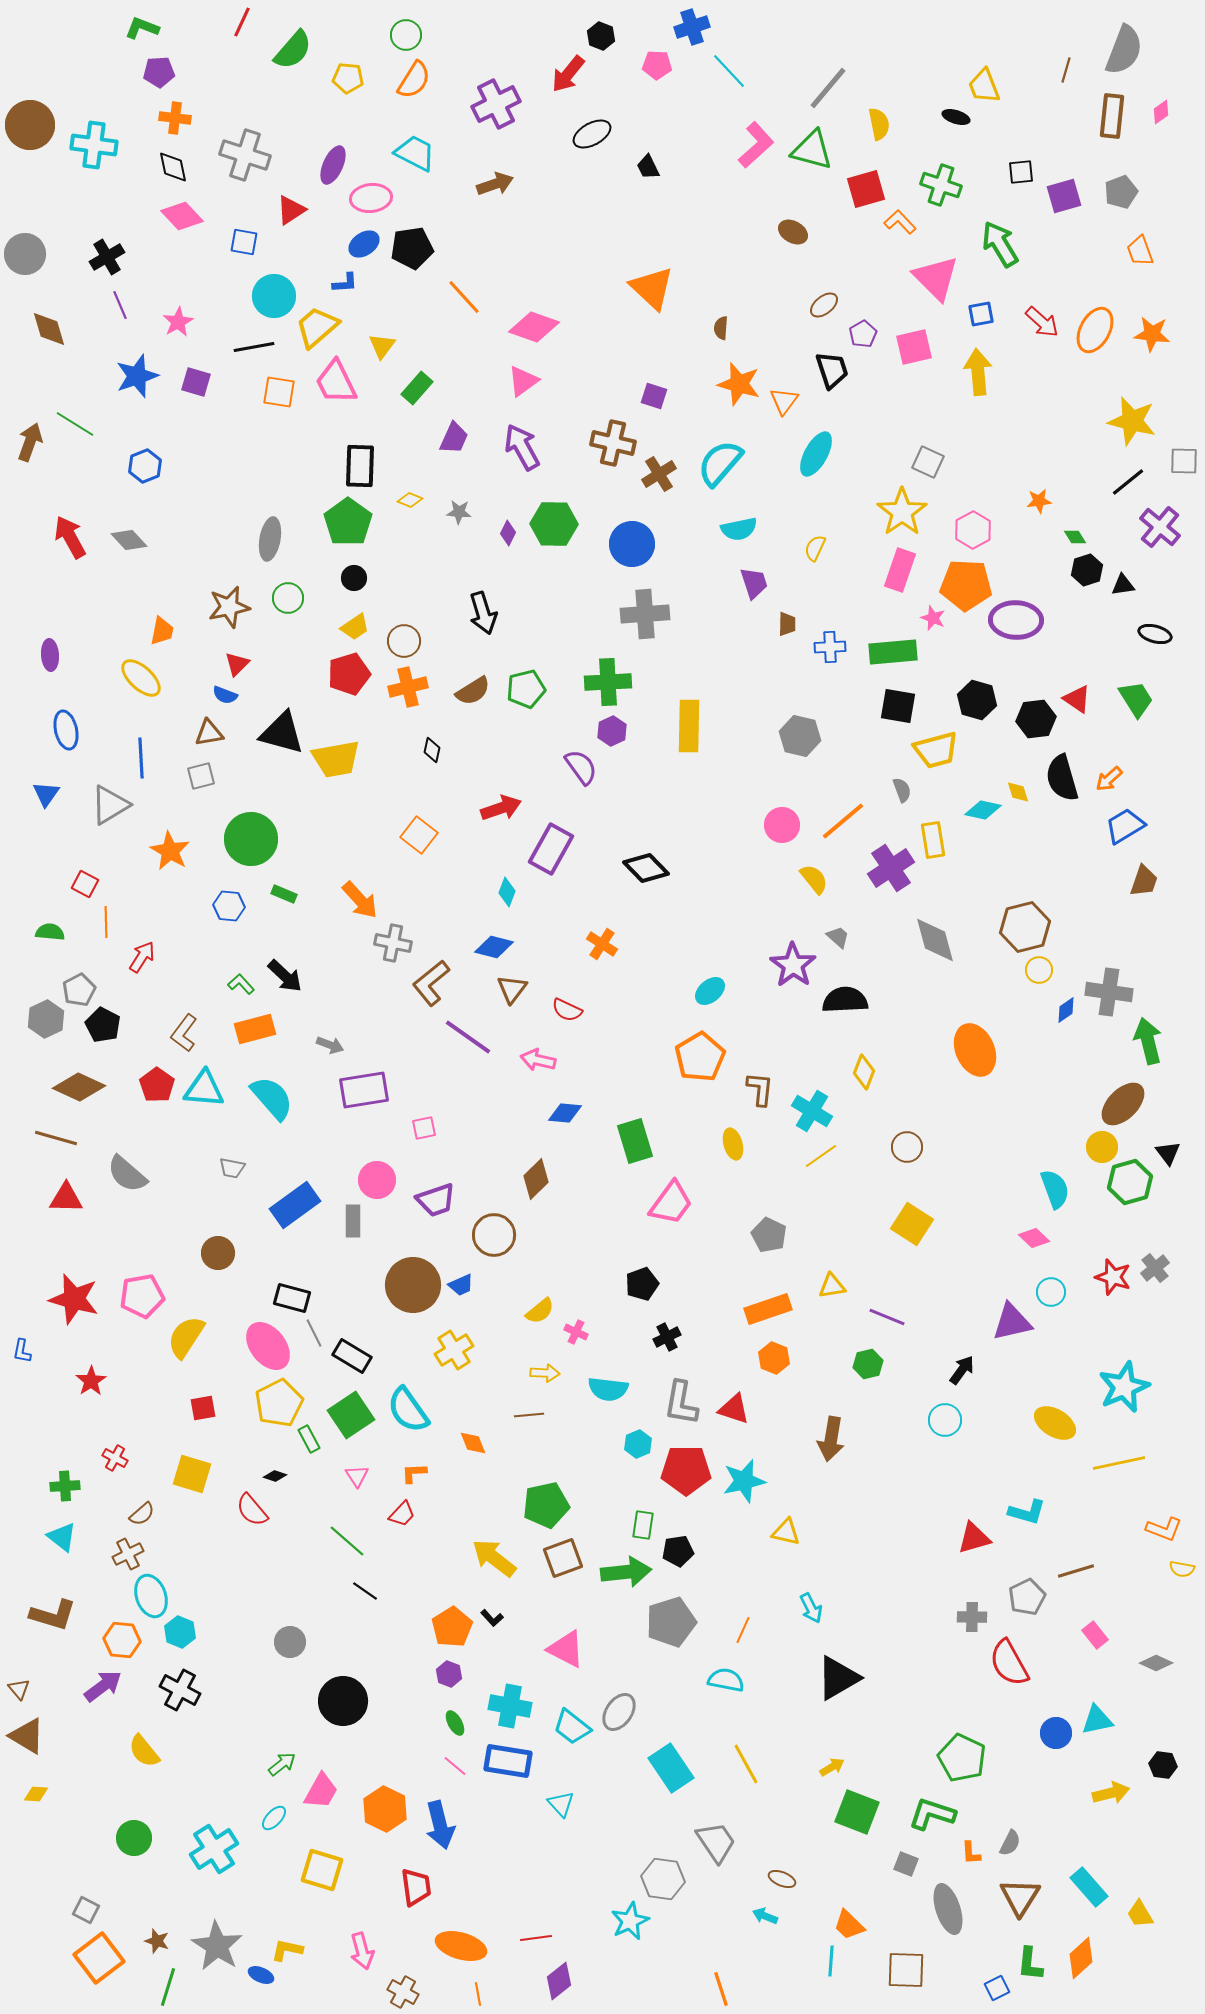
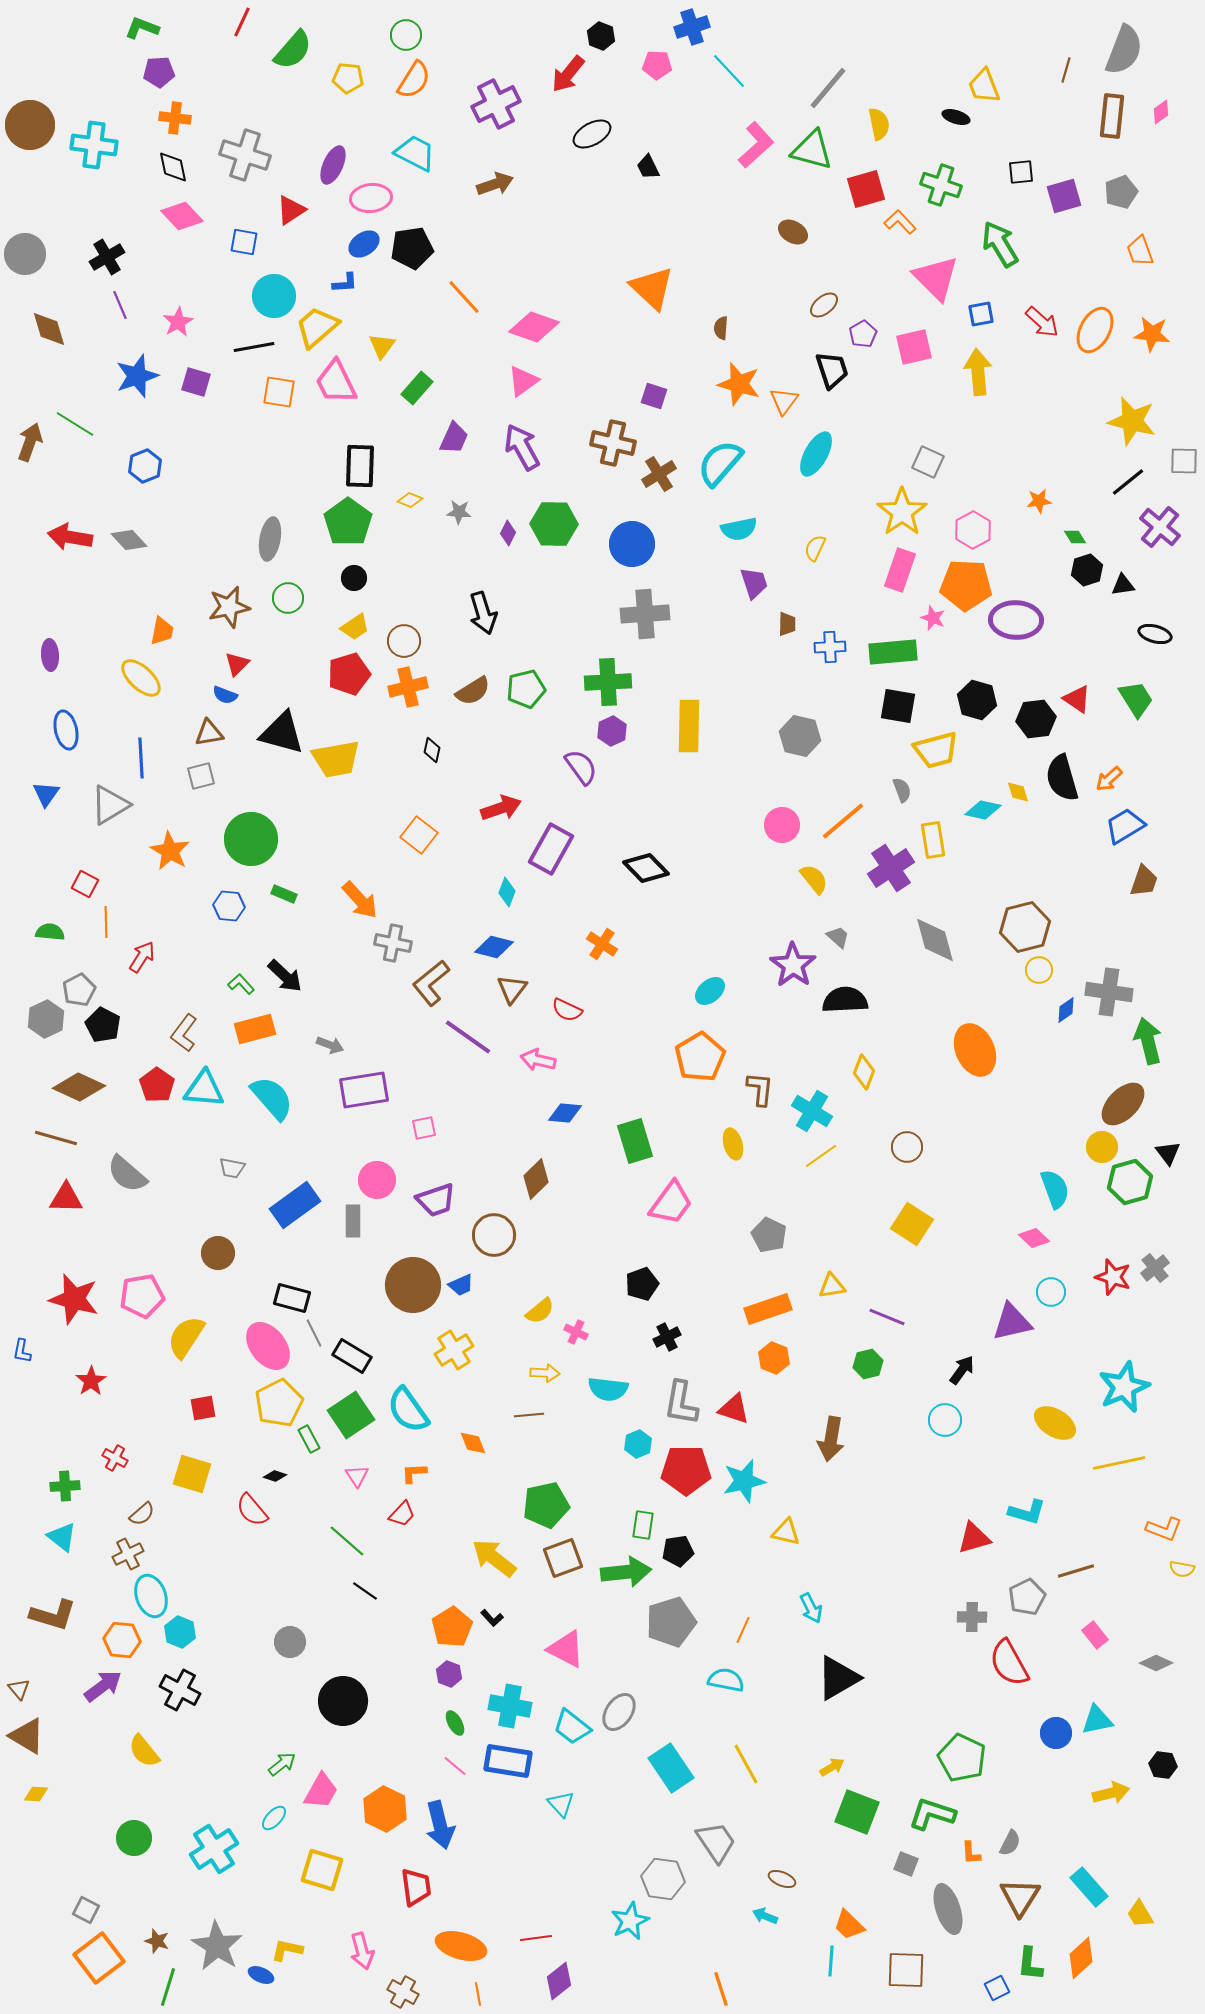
red arrow at (70, 537): rotated 51 degrees counterclockwise
